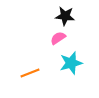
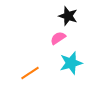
black star: moved 3 px right; rotated 12 degrees clockwise
orange line: rotated 12 degrees counterclockwise
